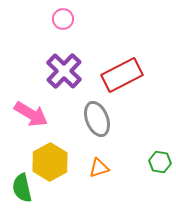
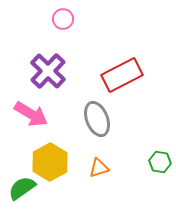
purple cross: moved 16 px left
green semicircle: rotated 68 degrees clockwise
